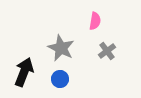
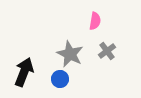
gray star: moved 9 px right, 6 px down
